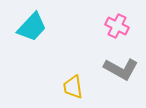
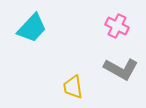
cyan trapezoid: moved 1 px down
